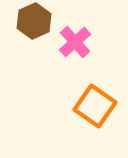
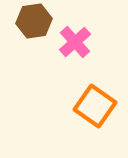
brown hexagon: rotated 16 degrees clockwise
